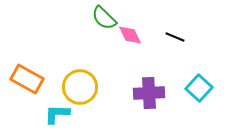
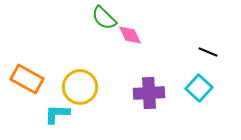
black line: moved 33 px right, 15 px down
